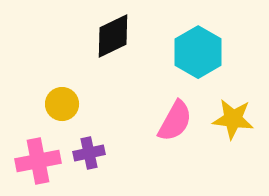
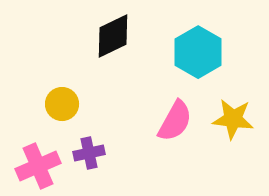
pink cross: moved 5 px down; rotated 12 degrees counterclockwise
